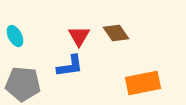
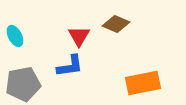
brown diamond: moved 9 px up; rotated 32 degrees counterclockwise
gray pentagon: rotated 16 degrees counterclockwise
